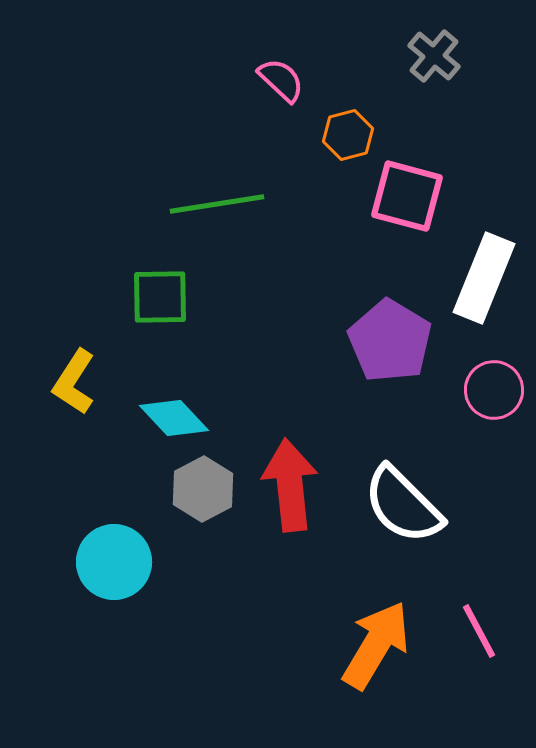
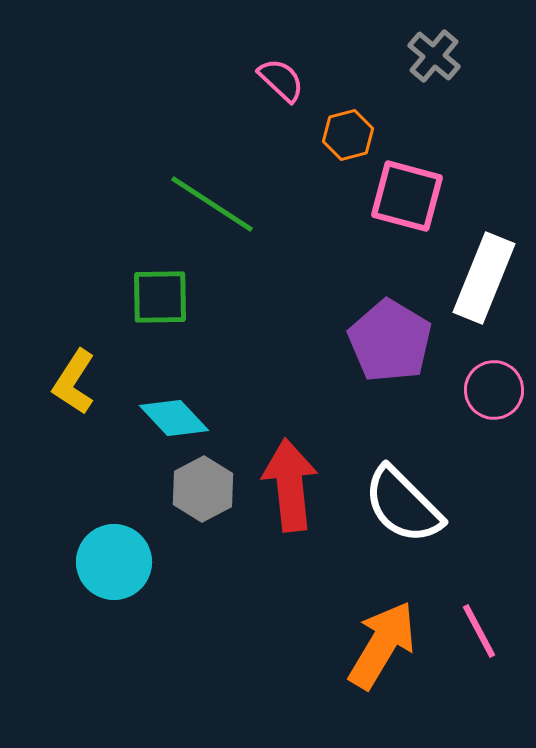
green line: moved 5 px left; rotated 42 degrees clockwise
orange arrow: moved 6 px right
